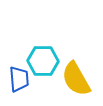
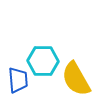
blue trapezoid: moved 1 px left, 1 px down
